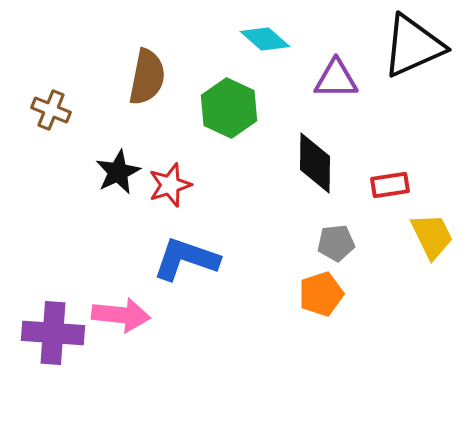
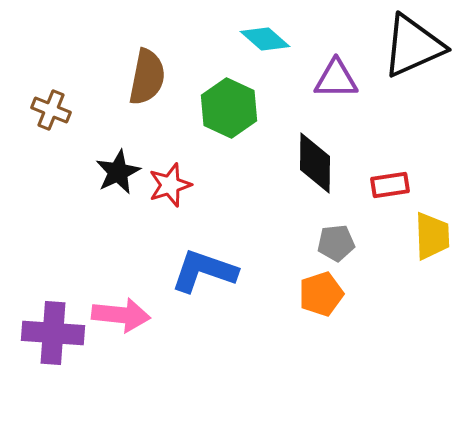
yellow trapezoid: rotated 24 degrees clockwise
blue L-shape: moved 18 px right, 12 px down
